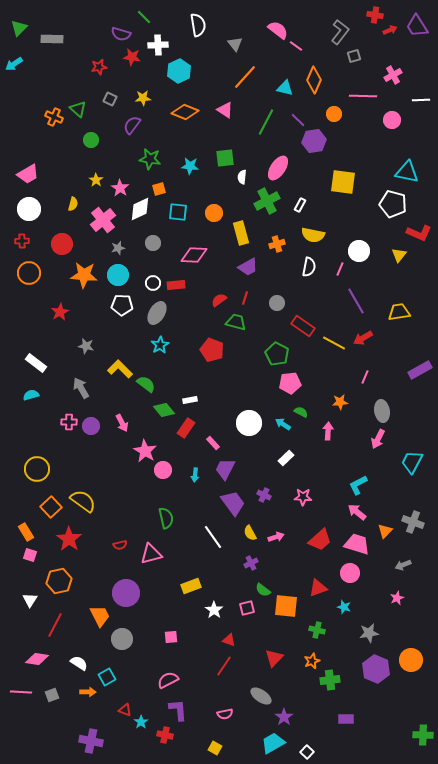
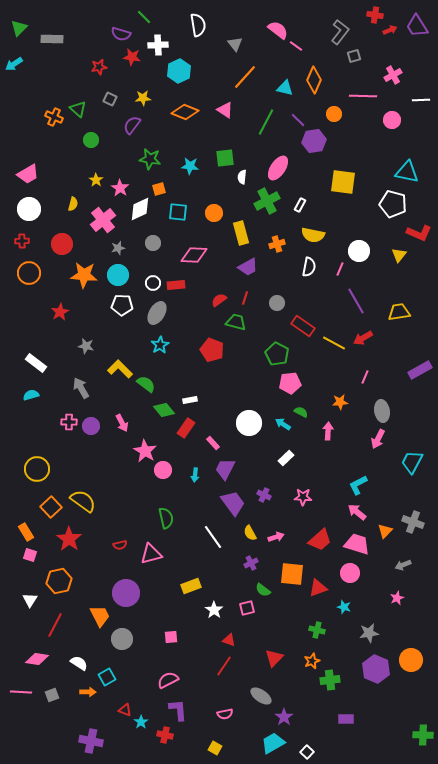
orange square at (286, 606): moved 6 px right, 32 px up
